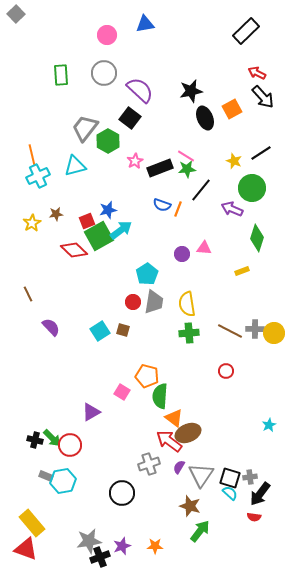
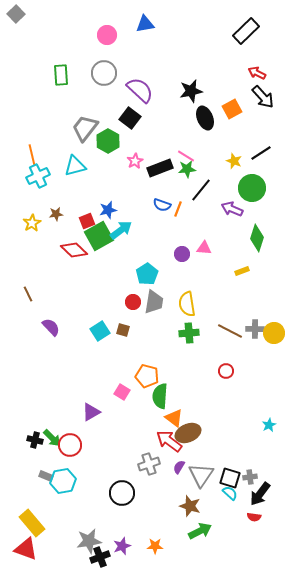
green arrow at (200, 531): rotated 25 degrees clockwise
